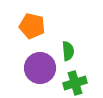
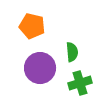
green semicircle: moved 4 px right, 1 px down
green cross: moved 5 px right
